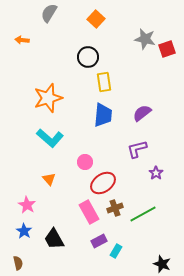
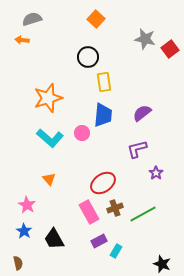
gray semicircle: moved 17 px left, 6 px down; rotated 42 degrees clockwise
red square: moved 3 px right; rotated 18 degrees counterclockwise
pink circle: moved 3 px left, 29 px up
